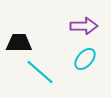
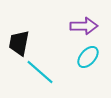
black trapezoid: rotated 80 degrees counterclockwise
cyan ellipse: moved 3 px right, 2 px up
